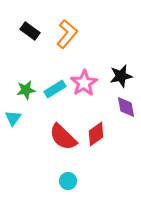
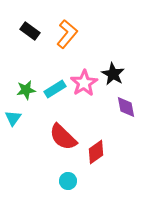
black star: moved 8 px left, 2 px up; rotated 30 degrees counterclockwise
red diamond: moved 18 px down
